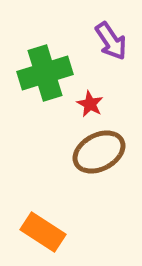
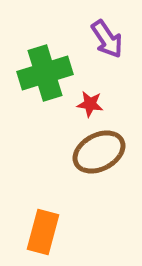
purple arrow: moved 4 px left, 2 px up
red star: rotated 20 degrees counterclockwise
orange rectangle: rotated 72 degrees clockwise
